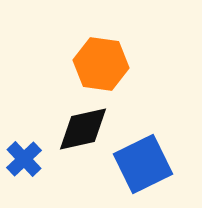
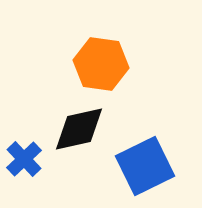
black diamond: moved 4 px left
blue square: moved 2 px right, 2 px down
